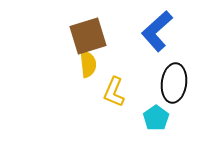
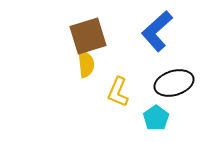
yellow semicircle: moved 2 px left
black ellipse: rotated 66 degrees clockwise
yellow L-shape: moved 4 px right
